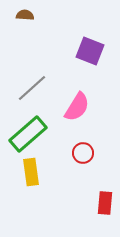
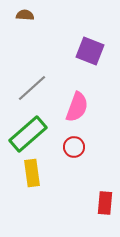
pink semicircle: rotated 12 degrees counterclockwise
red circle: moved 9 px left, 6 px up
yellow rectangle: moved 1 px right, 1 px down
